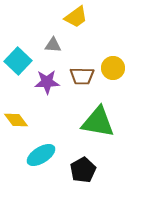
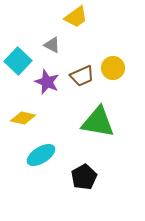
gray triangle: moved 1 px left; rotated 24 degrees clockwise
brown trapezoid: rotated 25 degrees counterclockwise
purple star: rotated 25 degrees clockwise
yellow diamond: moved 7 px right, 2 px up; rotated 40 degrees counterclockwise
black pentagon: moved 1 px right, 7 px down
